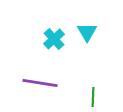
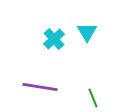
purple line: moved 4 px down
green line: moved 1 px down; rotated 24 degrees counterclockwise
